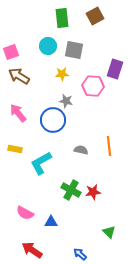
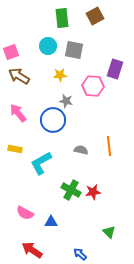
yellow star: moved 2 px left, 1 px down
